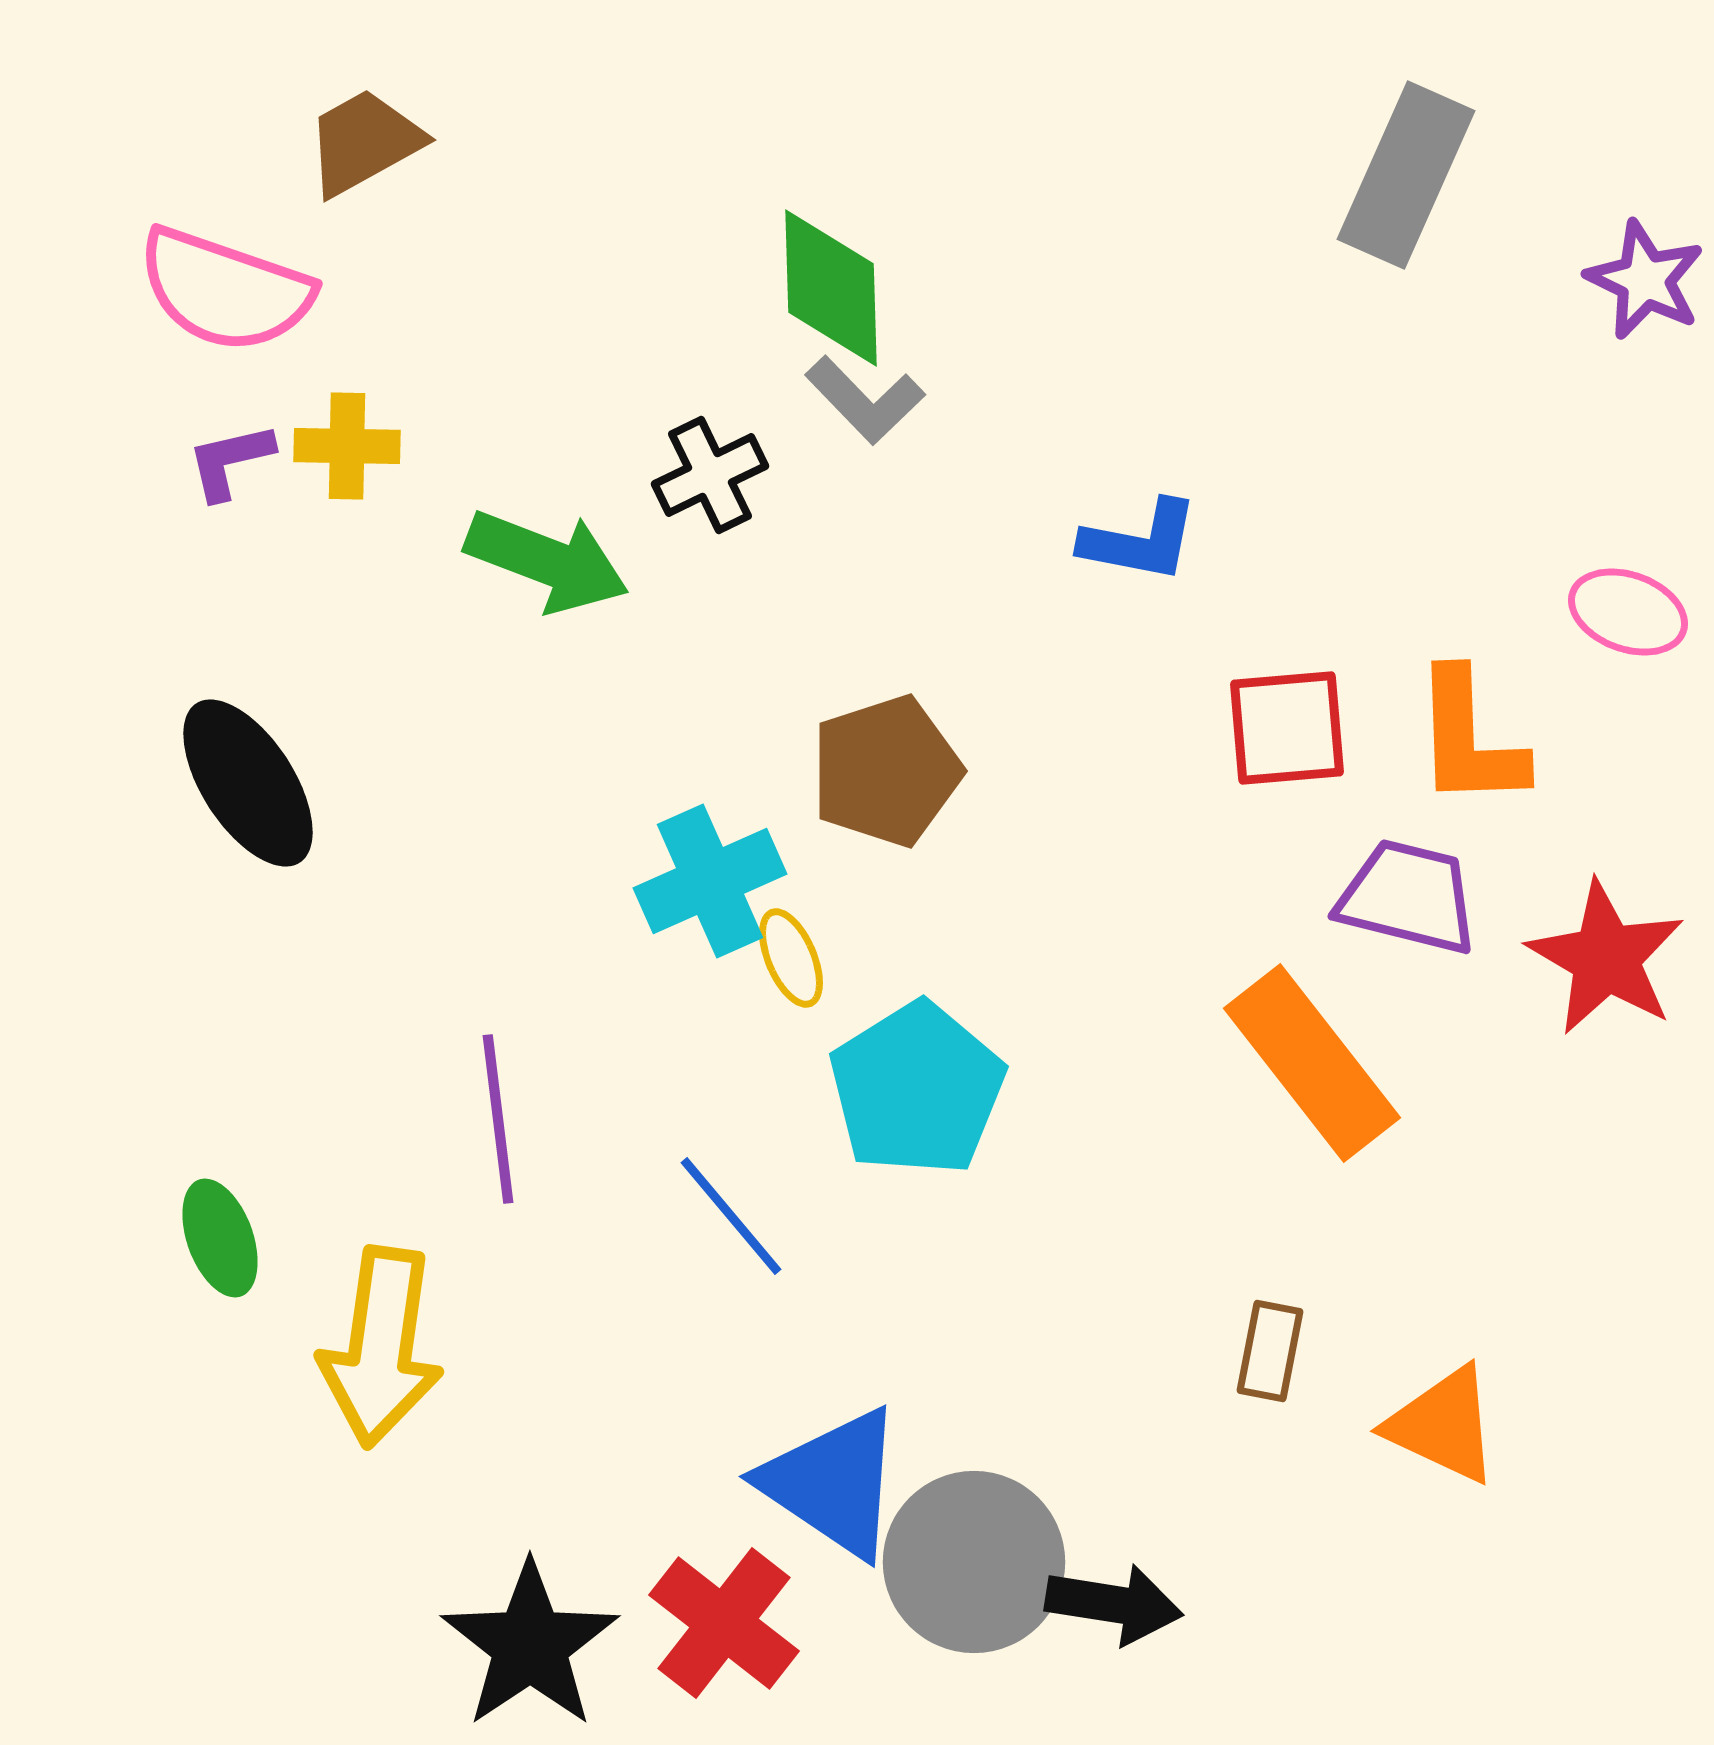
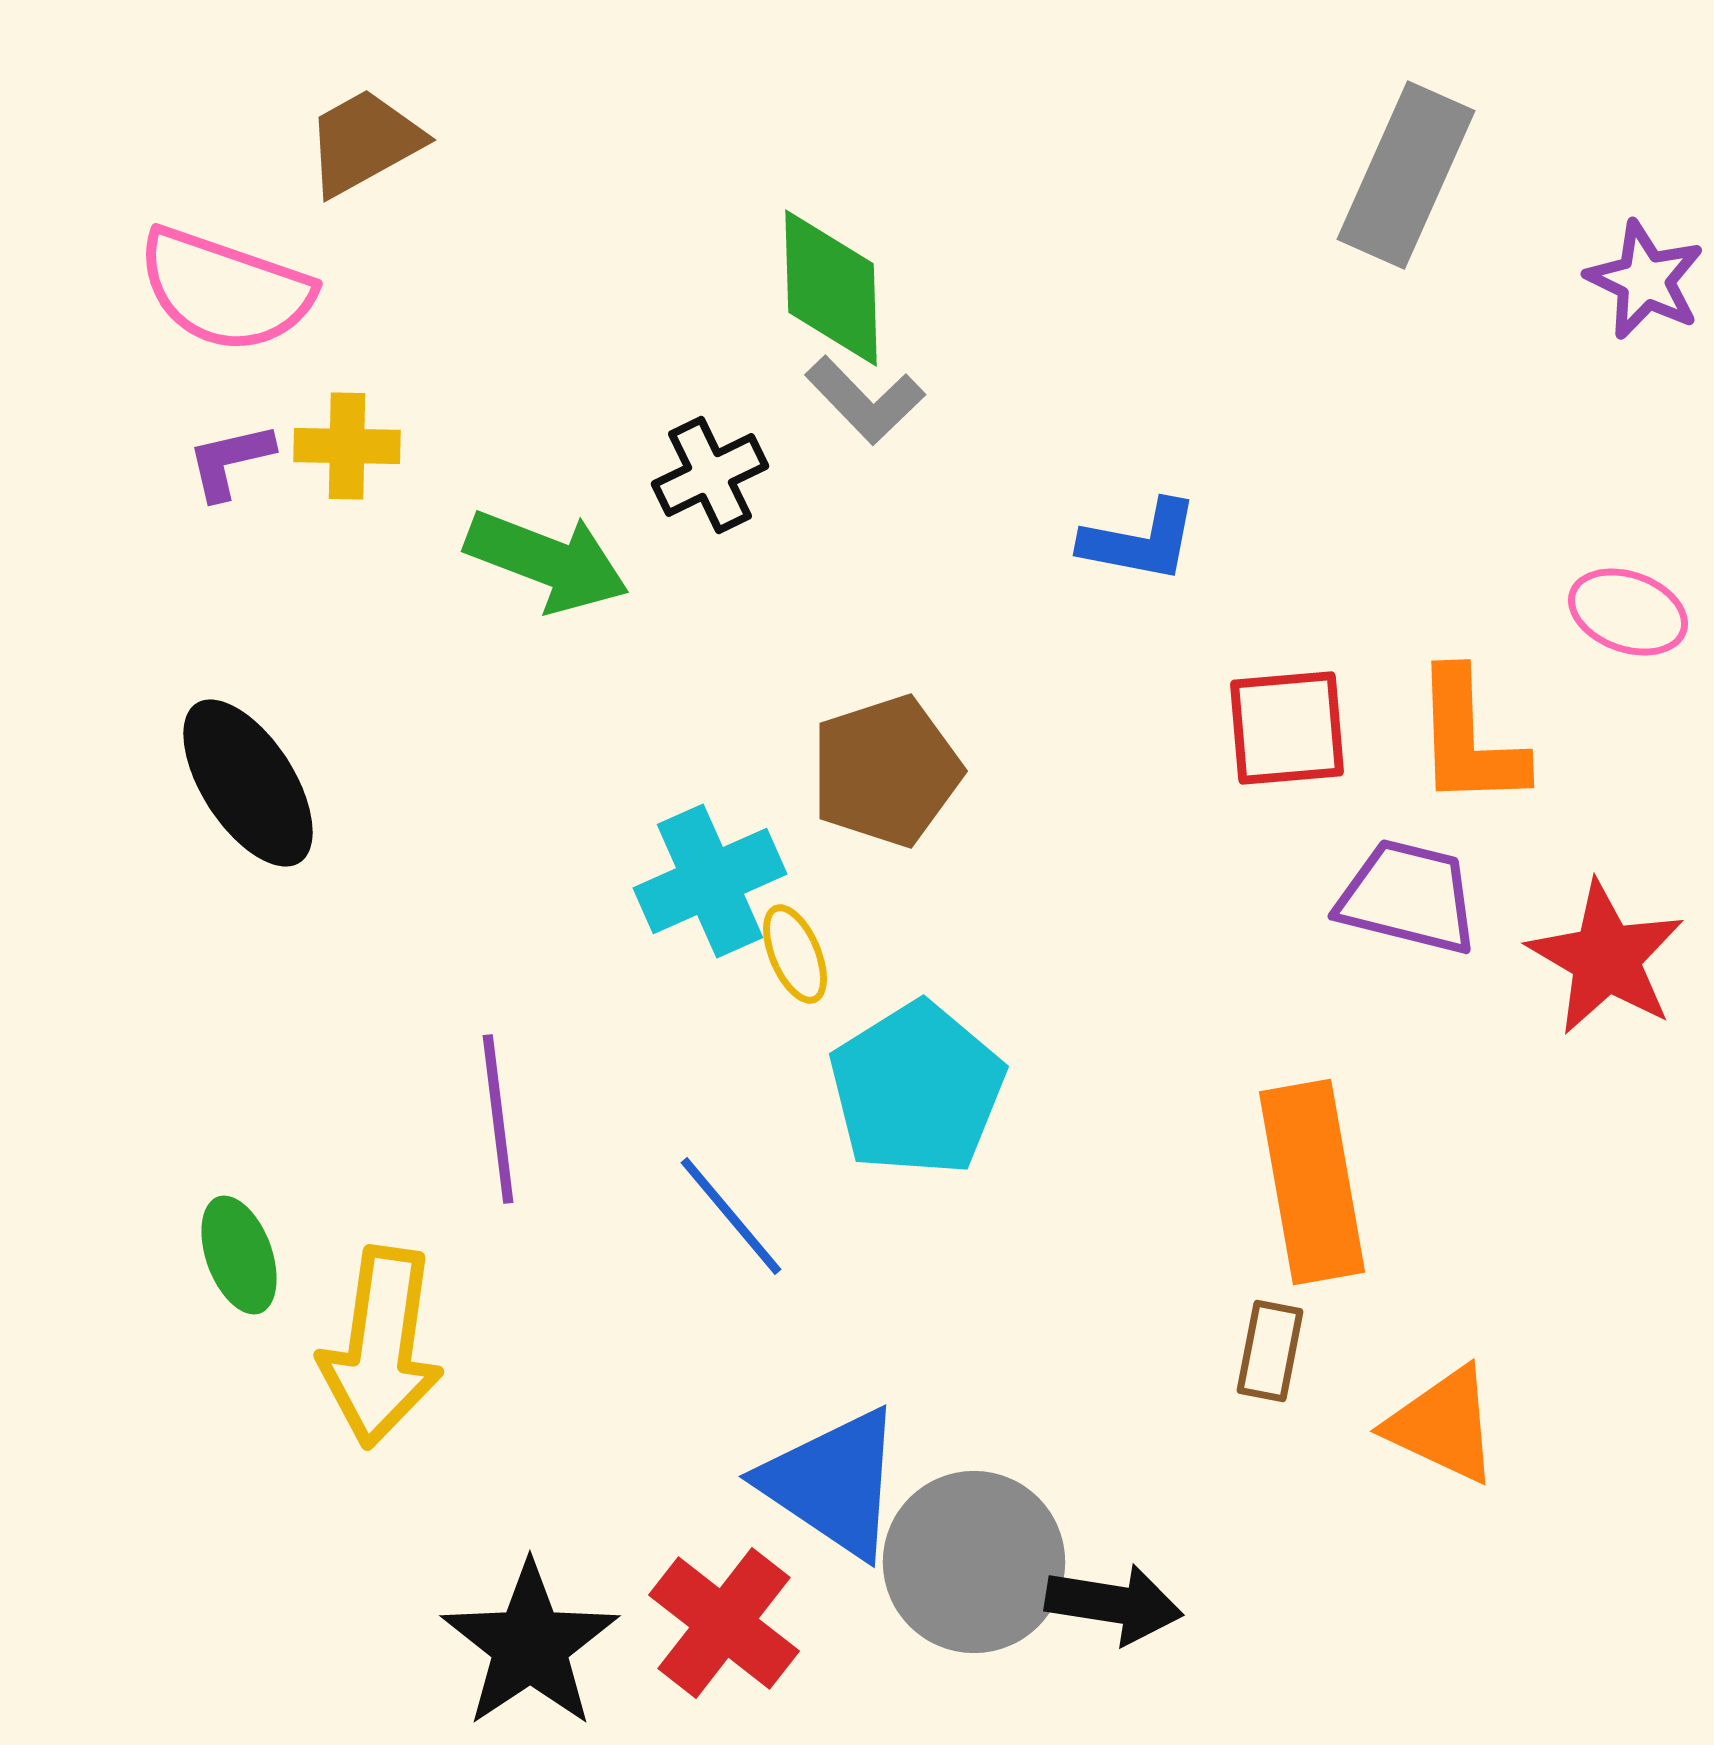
yellow ellipse: moved 4 px right, 4 px up
orange rectangle: moved 119 px down; rotated 28 degrees clockwise
green ellipse: moved 19 px right, 17 px down
